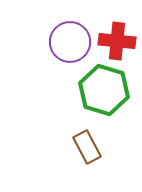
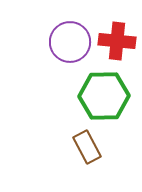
green hexagon: moved 6 px down; rotated 18 degrees counterclockwise
